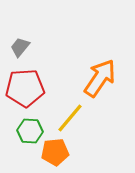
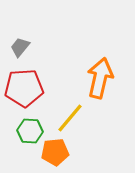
orange arrow: rotated 21 degrees counterclockwise
red pentagon: moved 1 px left
